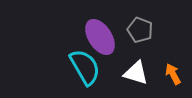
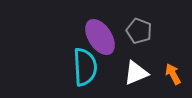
gray pentagon: moved 1 px left, 1 px down
cyan semicircle: rotated 27 degrees clockwise
white triangle: rotated 40 degrees counterclockwise
